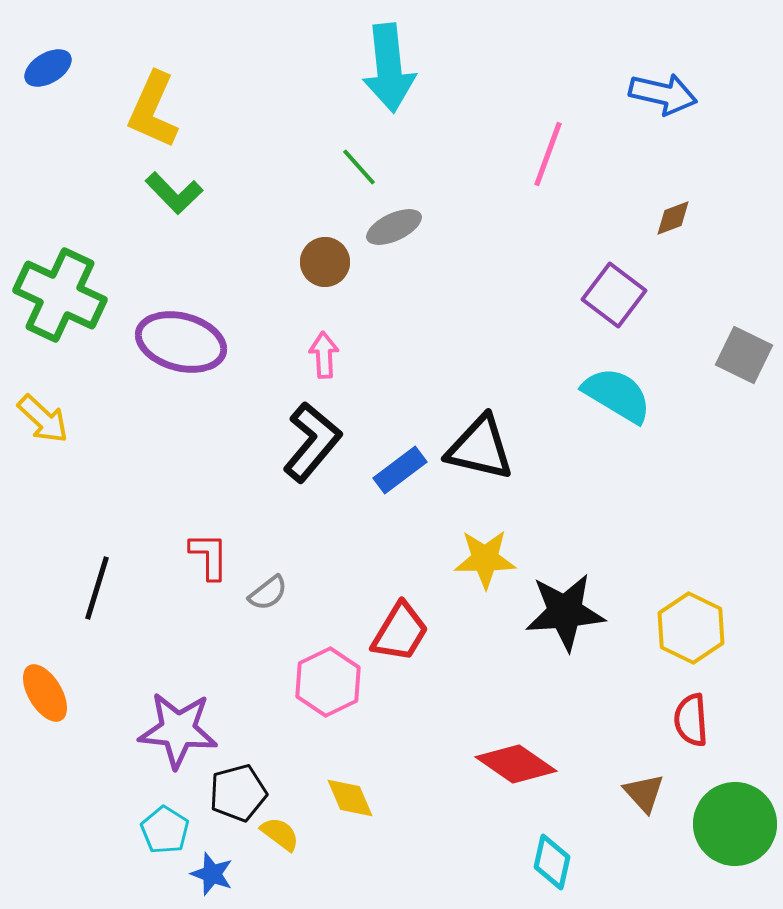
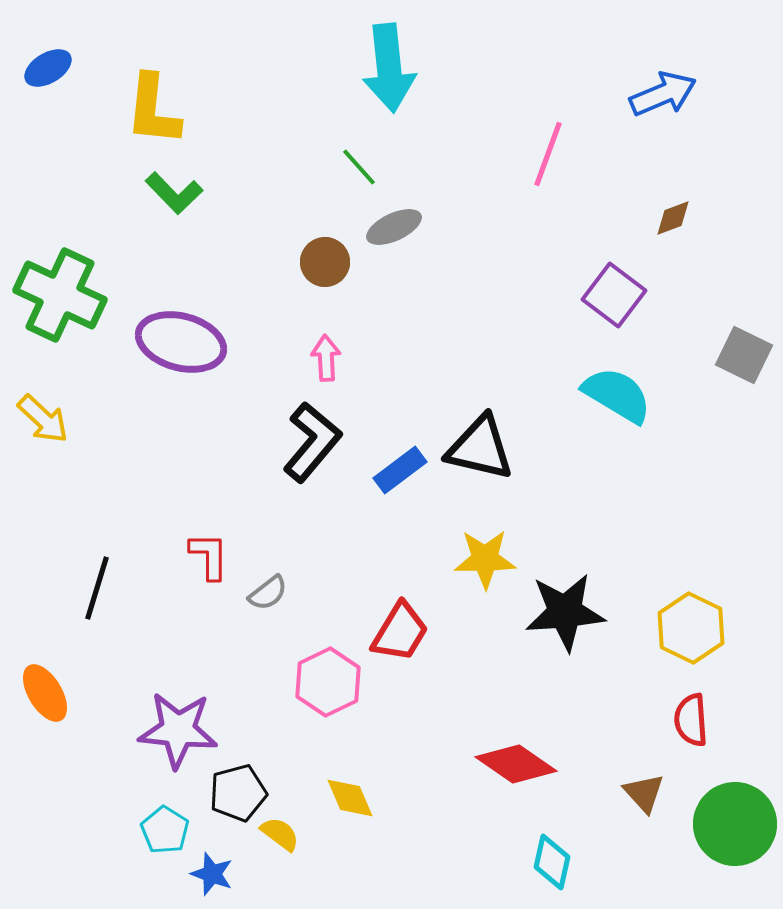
blue arrow: rotated 36 degrees counterclockwise
yellow L-shape: rotated 18 degrees counterclockwise
pink arrow: moved 2 px right, 3 px down
